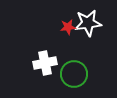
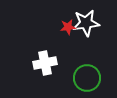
white star: moved 2 px left
green circle: moved 13 px right, 4 px down
